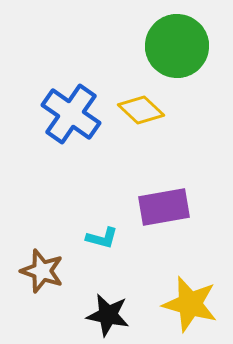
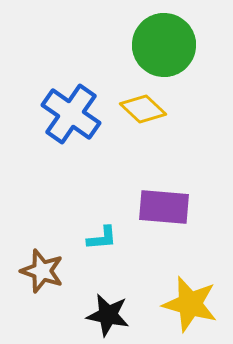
green circle: moved 13 px left, 1 px up
yellow diamond: moved 2 px right, 1 px up
purple rectangle: rotated 15 degrees clockwise
cyan L-shape: rotated 20 degrees counterclockwise
